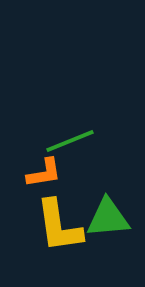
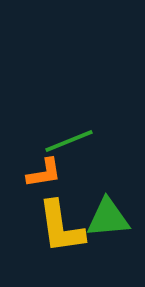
green line: moved 1 px left
yellow L-shape: moved 2 px right, 1 px down
